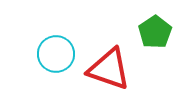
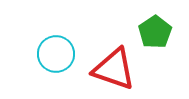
red triangle: moved 5 px right
